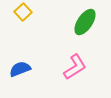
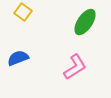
yellow square: rotated 12 degrees counterclockwise
blue semicircle: moved 2 px left, 11 px up
